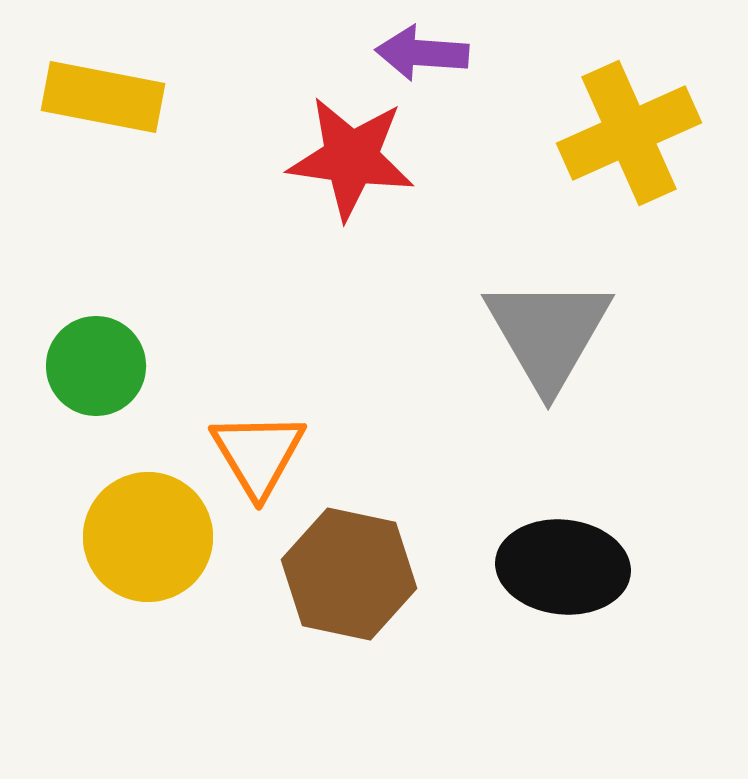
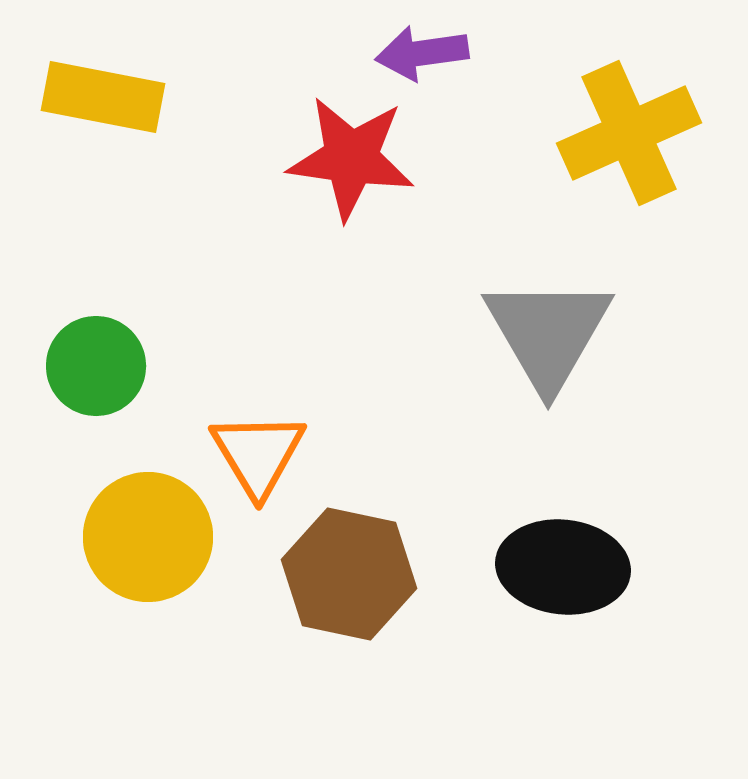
purple arrow: rotated 12 degrees counterclockwise
